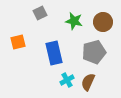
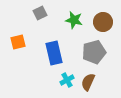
green star: moved 1 px up
